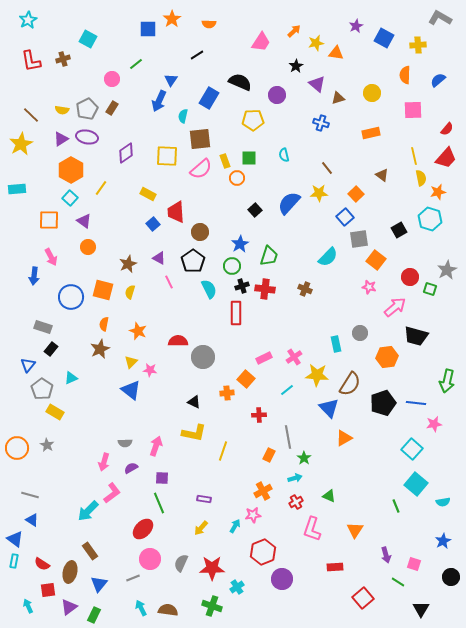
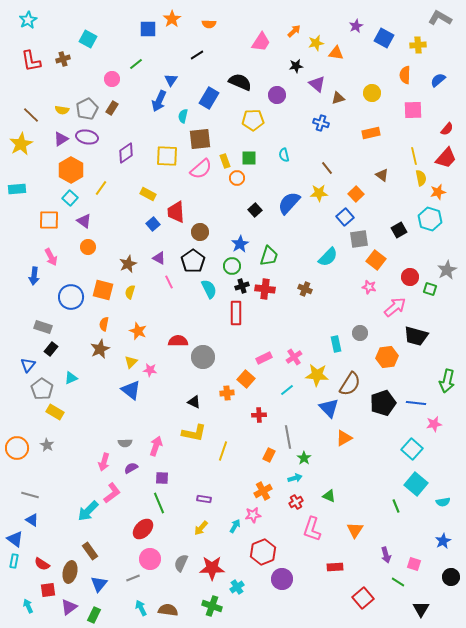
black star at (296, 66): rotated 24 degrees clockwise
